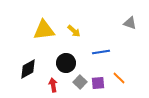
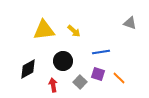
black circle: moved 3 px left, 2 px up
purple square: moved 9 px up; rotated 24 degrees clockwise
